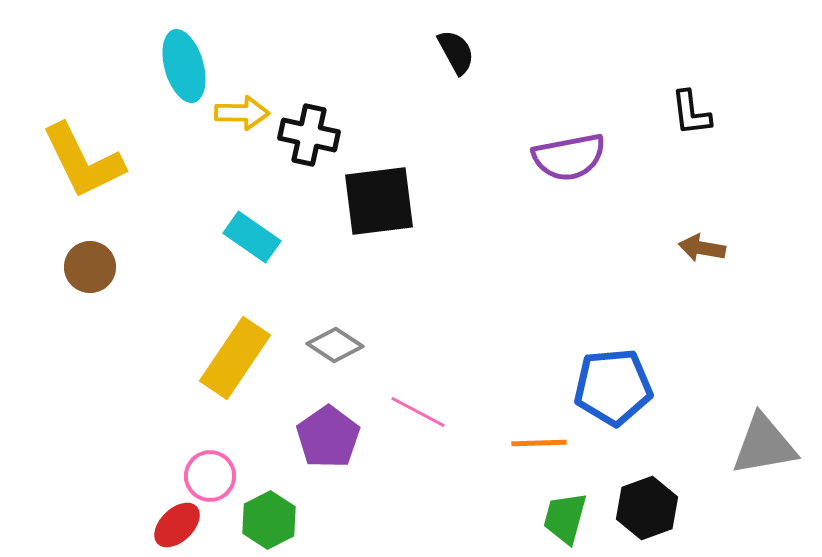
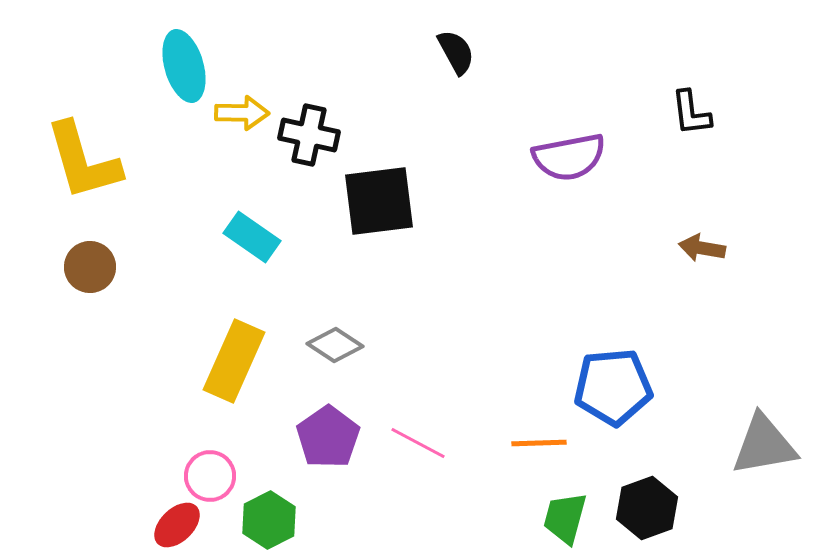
yellow L-shape: rotated 10 degrees clockwise
yellow rectangle: moved 1 px left, 3 px down; rotated 10 degrees counterclockwise
pink line: moved 31 px down
